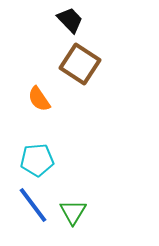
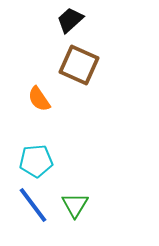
black trapezoid: rotated 88 degrees counterclockwise
brown square: moved 1 px left, 1 px down; rotated 9 degrees counterclockwise
cyan pentagon: moved 1 px left, 1 px down
green triangle: moved 2 px right, 7 px up
